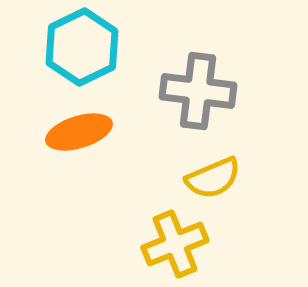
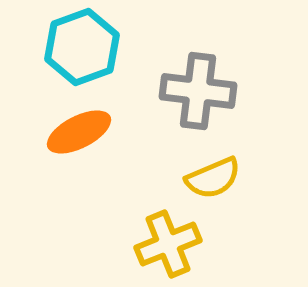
cyan hexagon: rotated 6 degrees clockwise
orange ellipse: rotated 10 degrees counterclockwise
yellow cross: moved 7 px left
